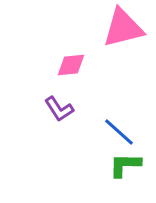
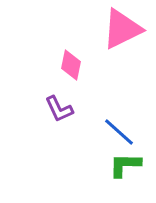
pink triangle: moved 1 px left, 1 px down; rotated 12 degrees counterclockwise
pink diamond: rotated 72 degrees counterclockwise
purple L-shape: rotated 8 degrees clockwise
